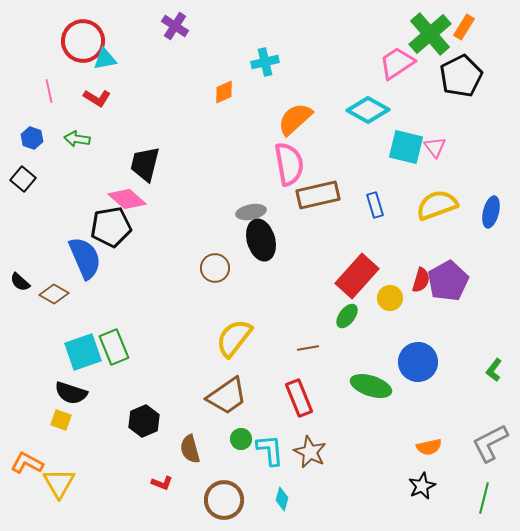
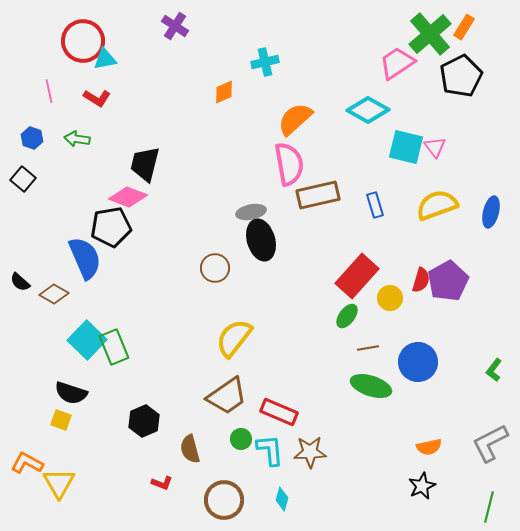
pink diamond at (127, 199): moved 1 px right, 2 px up; rotated 21 degrees counterclockwise
brown line at (308, 348): moved 60 px right
cyan square at (83, 352): moved 4 px right, 12 px up; rotated 27 degrees counterclockwise
red rectangle at (299, 398): moved 20 px left, 14 px down; rotated 45 degrees counterclockwise
brown star at (310, 452): rotated 28 degrees counterclockwise
green line at (484, 498): moved 5 px right, 9 px down
